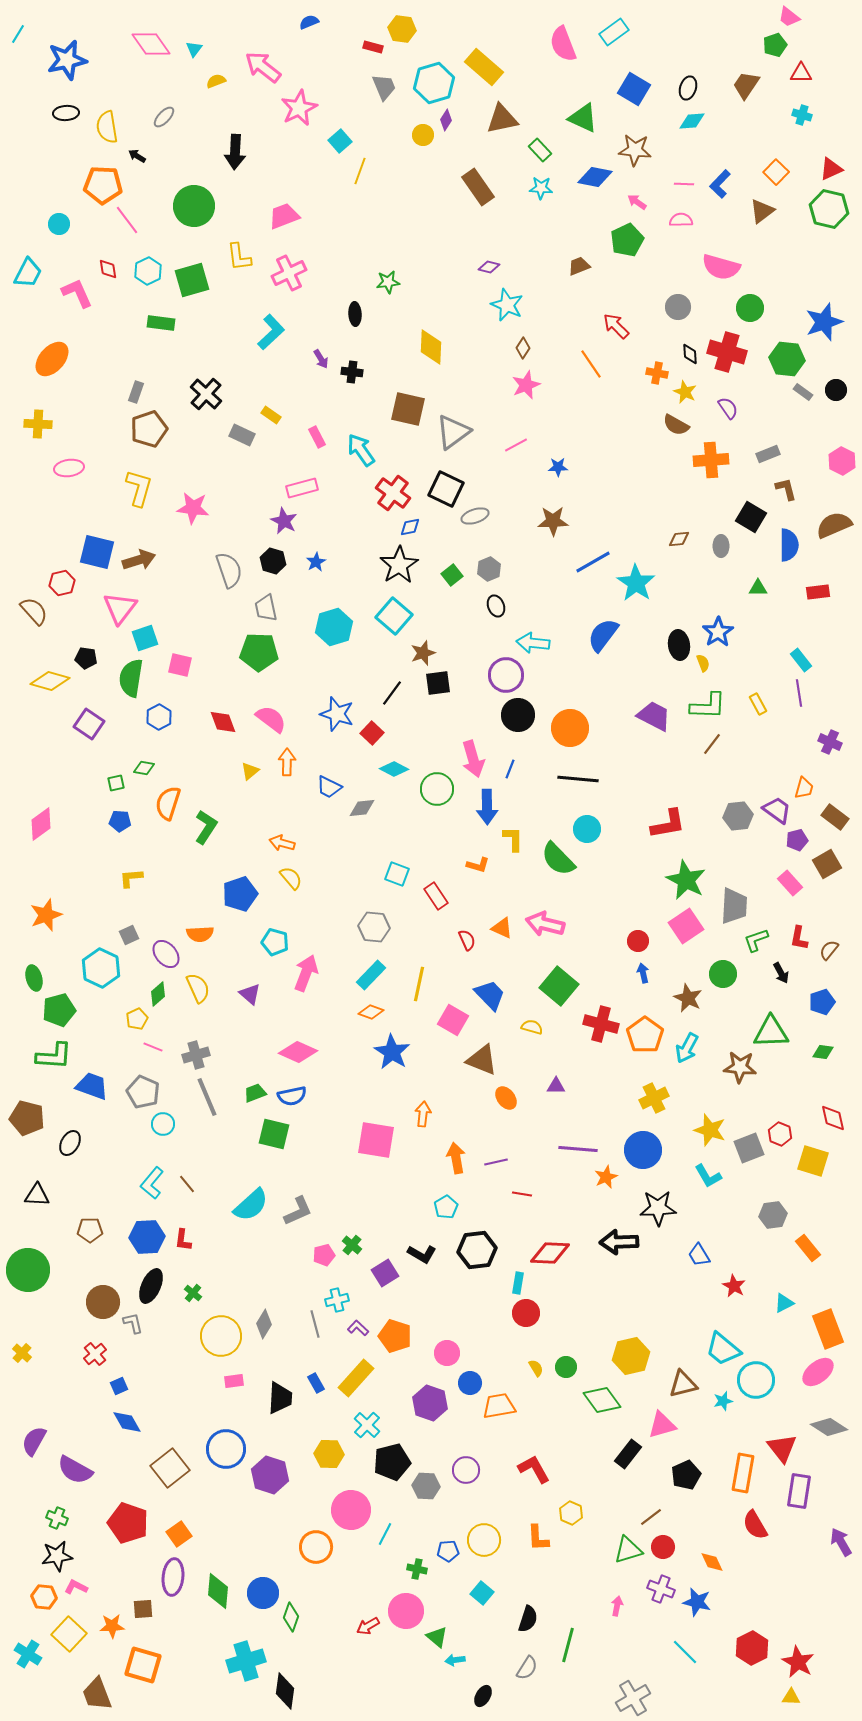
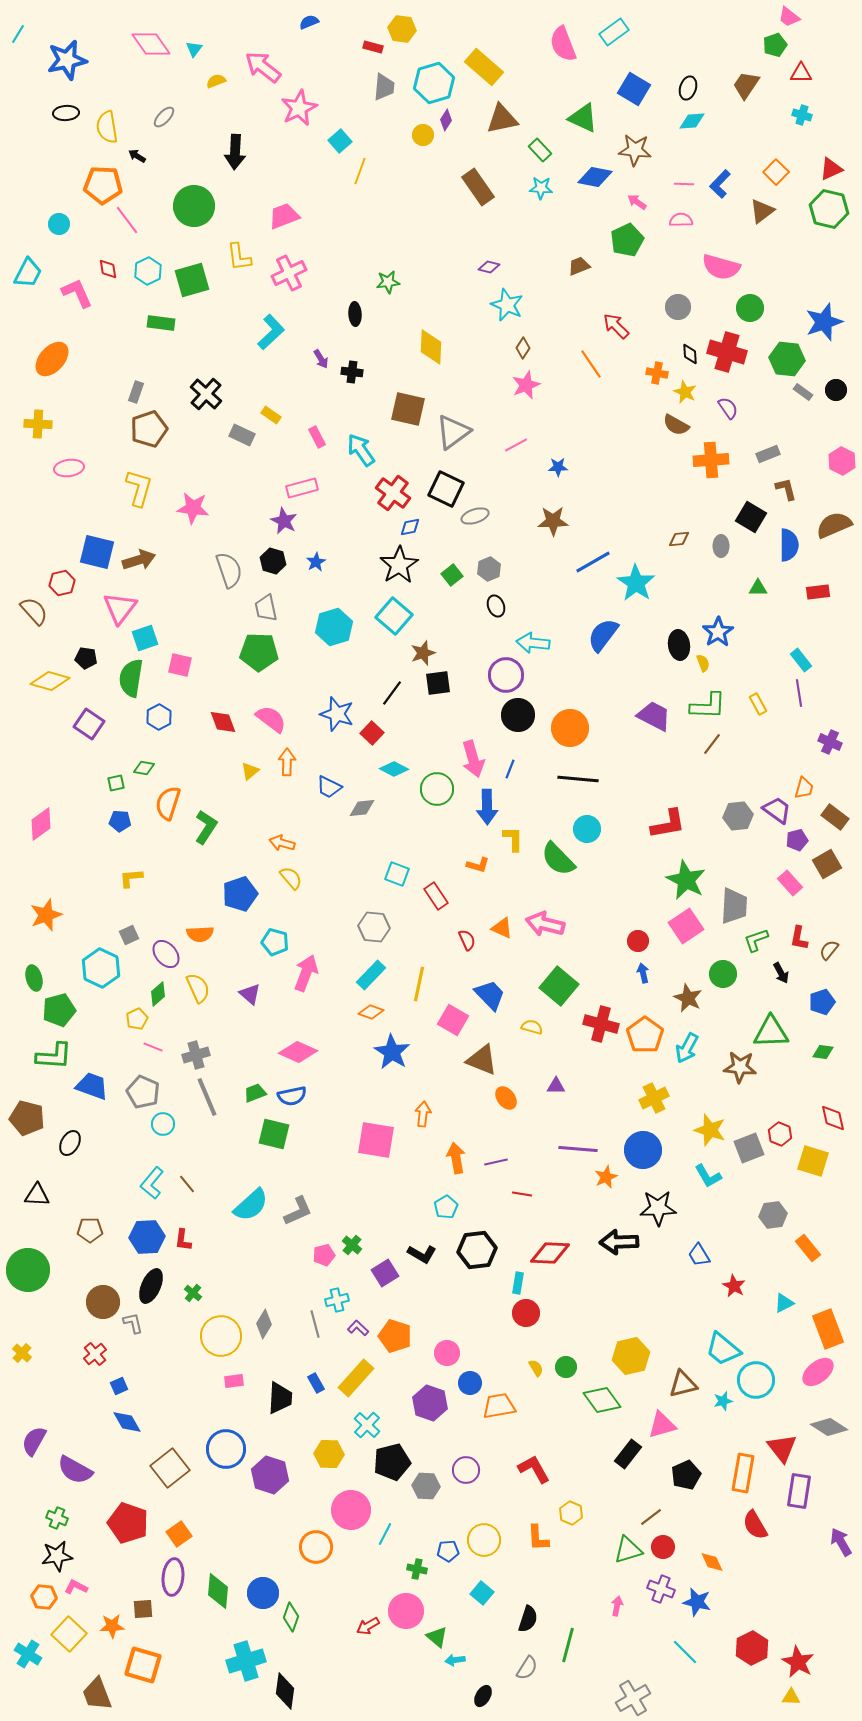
gray trapezoid at (384, 87): rotated 28 degrees clockwise
